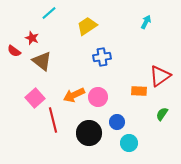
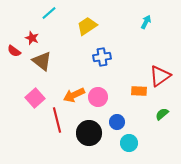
green semicircle: rotated 16 degrees clockwise
red line: moved 4 px right
